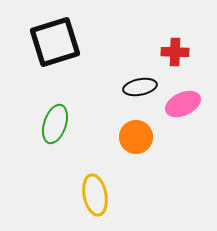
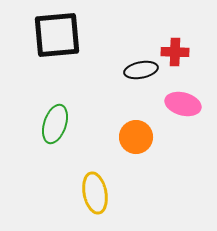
black square: moved 2 px right, 7 px up; rotated 12 degrees clockwise
black ellipse: moved 1 px right, 17 px up
pink ellipse: rotated 40 degrees clockwise
yellow ellipse: moved 2 px up
